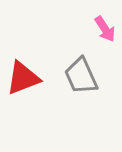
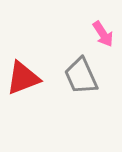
pink arrow: moved 2 px left, 5 px down
